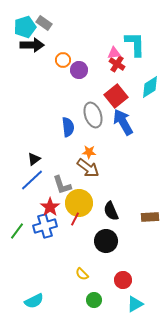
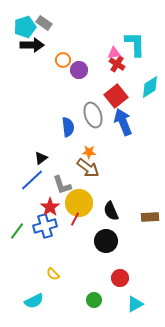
blue arrow: rotated 8 degrees clockwise
black triangle: moved 7 px right, 1 px up
yellow semicircle: moved 29 px left
red circle: moved 3 px left, 2 px up
